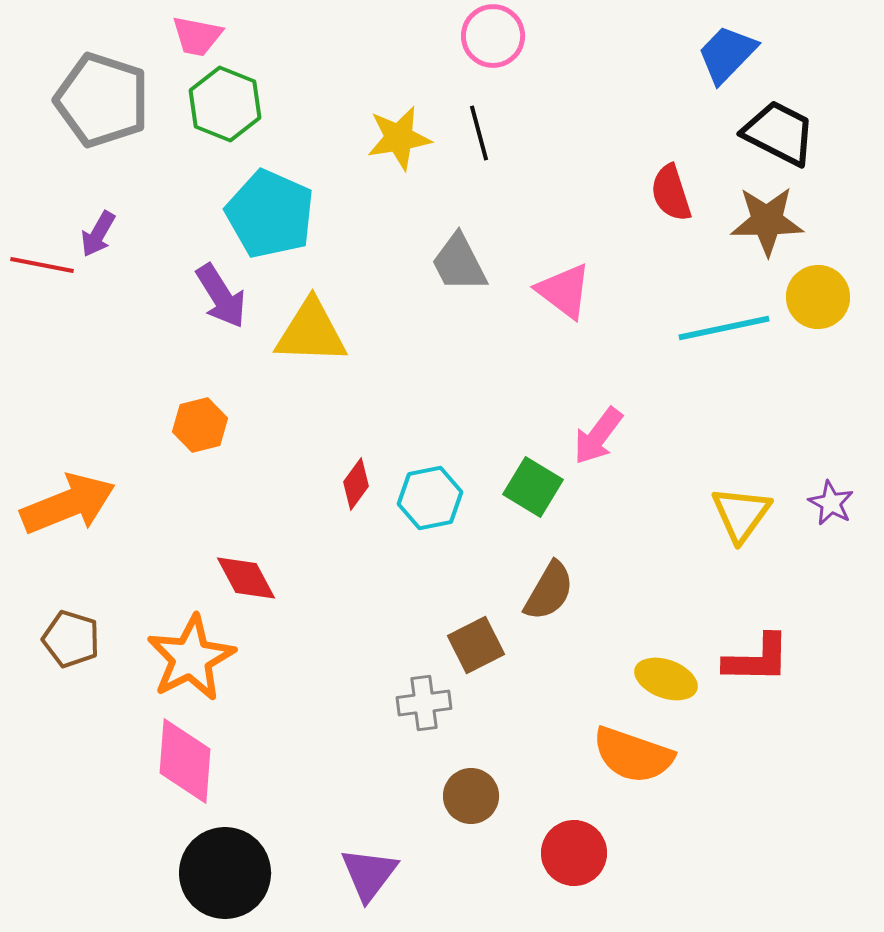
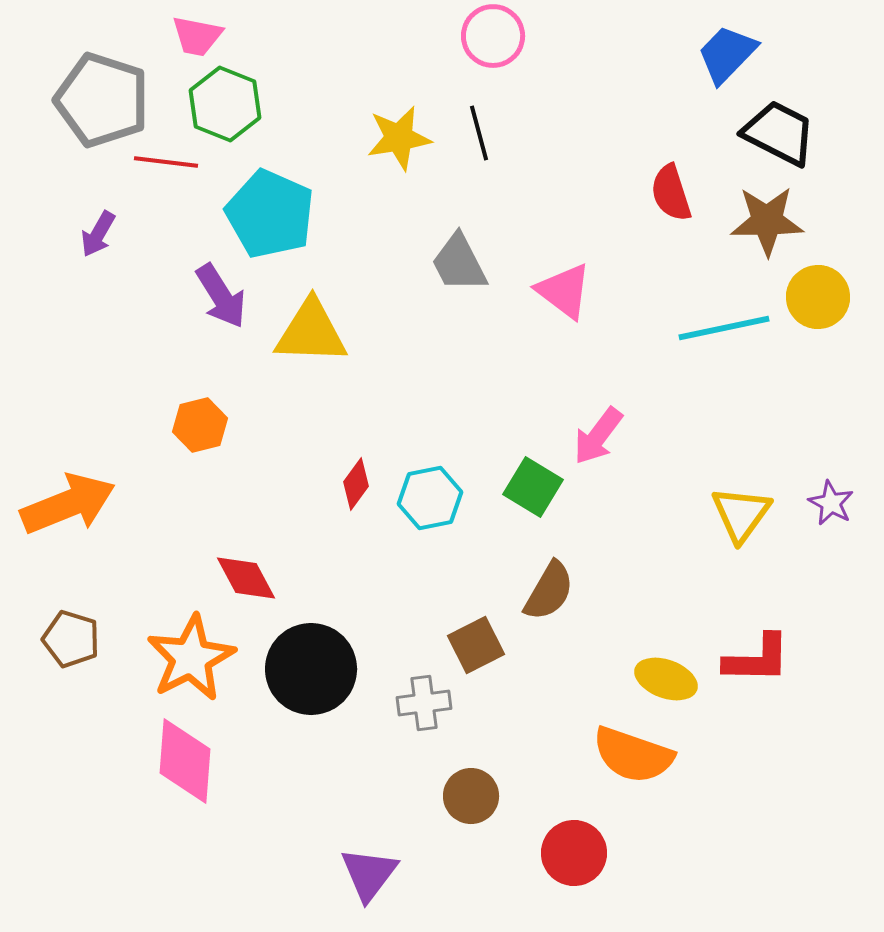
red line at (42, 265): moved 124 px right, 103 px up; rotated 4 degrees counterclockwise
black circle at (225, 873): moved 86 px right, 204 px up
